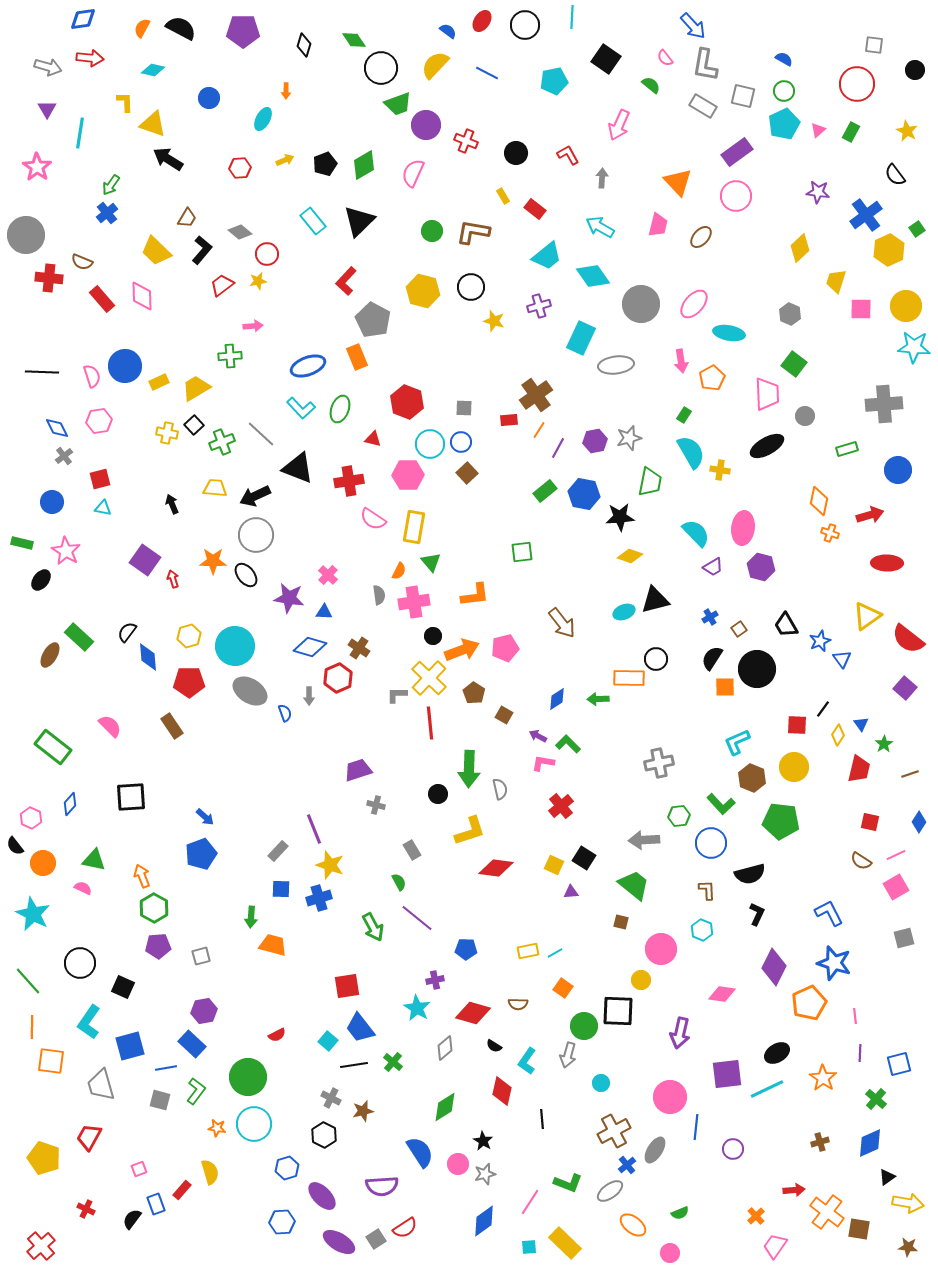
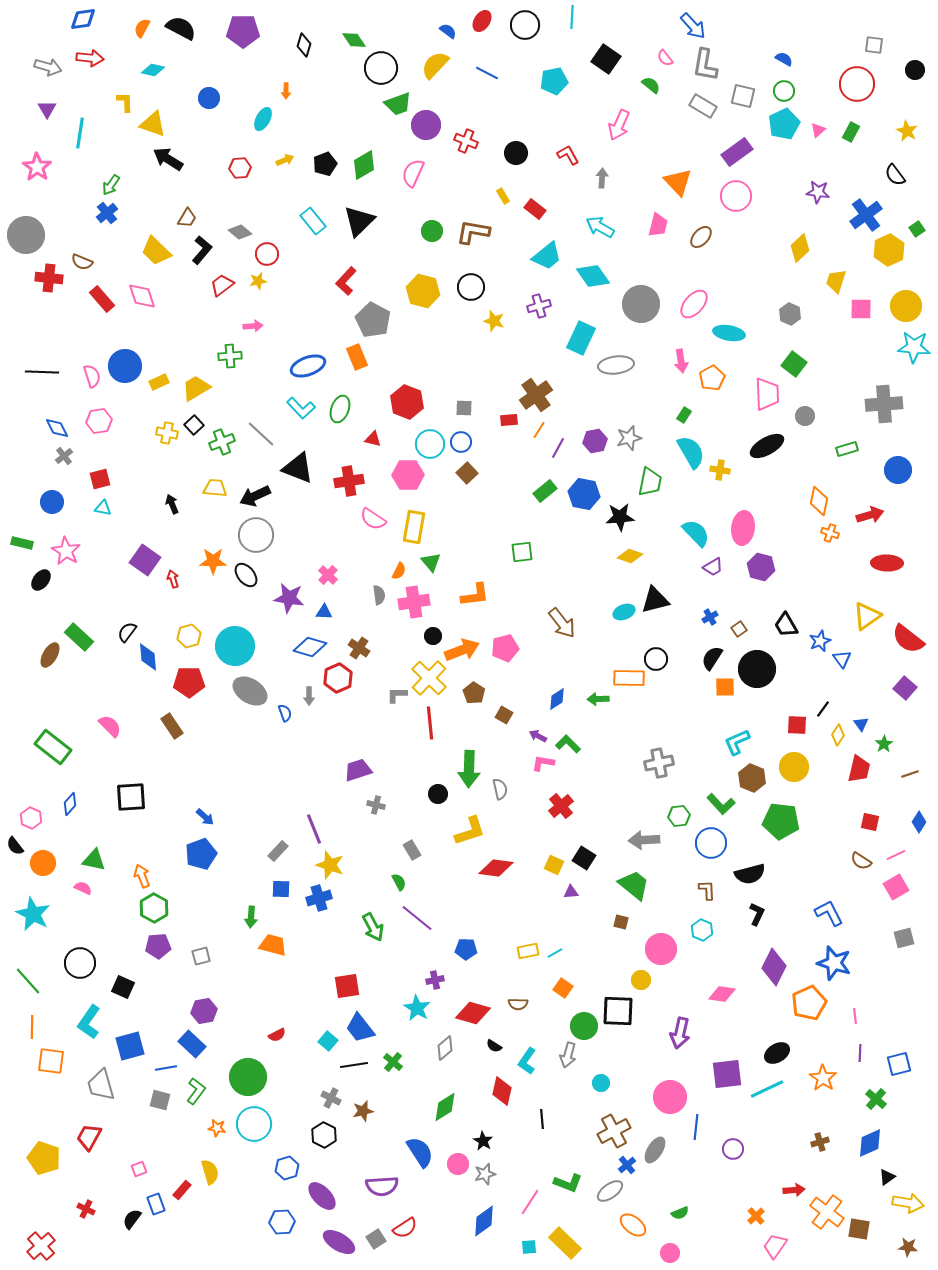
pink diamond at (142, 296): rotated 16 degrees counterclockwise
